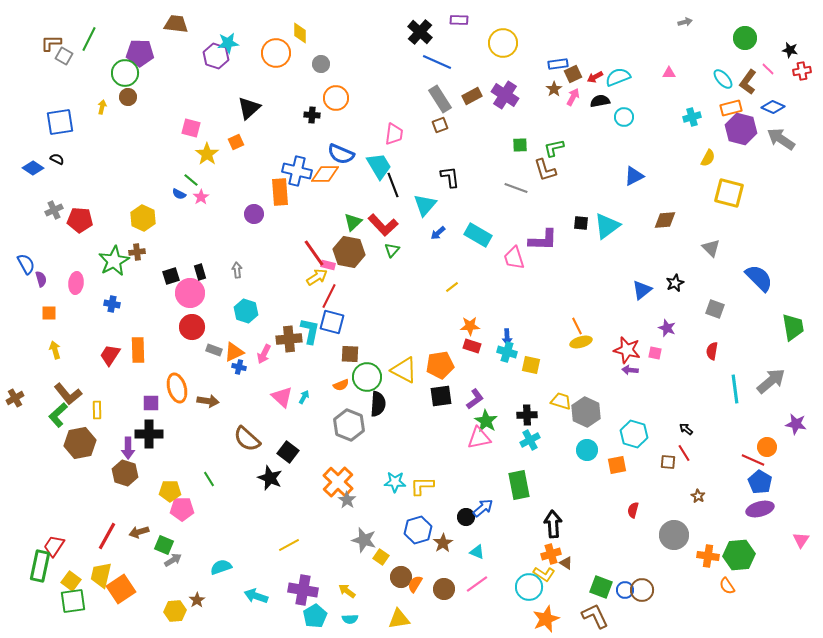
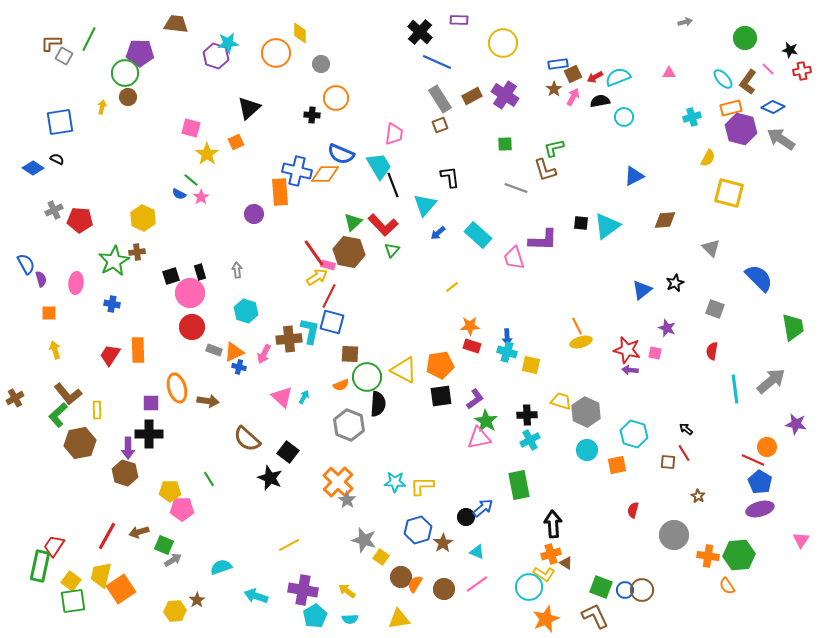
green square at (520, 145): moved 15 px left, 1 px up
cyan rectangle at (478, 235): rotated 12 degrees clockwise
